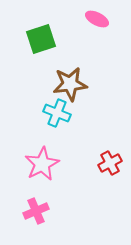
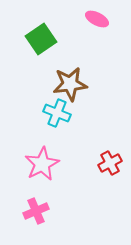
green square: rotated 16 degrees counterclockwise
